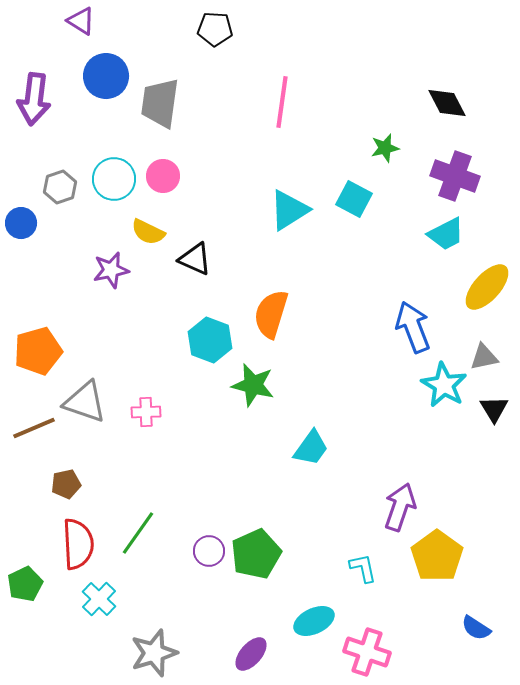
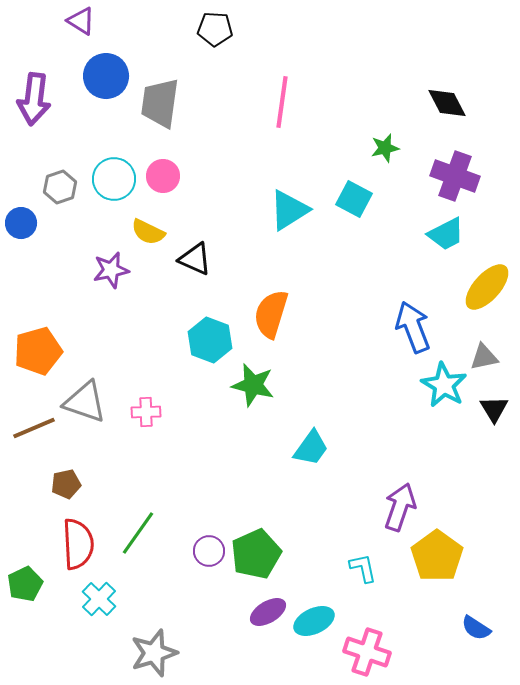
purple ellipse at (251, 654): moved 17 px right, 42 px up; rotated 18 degrees clockwise
